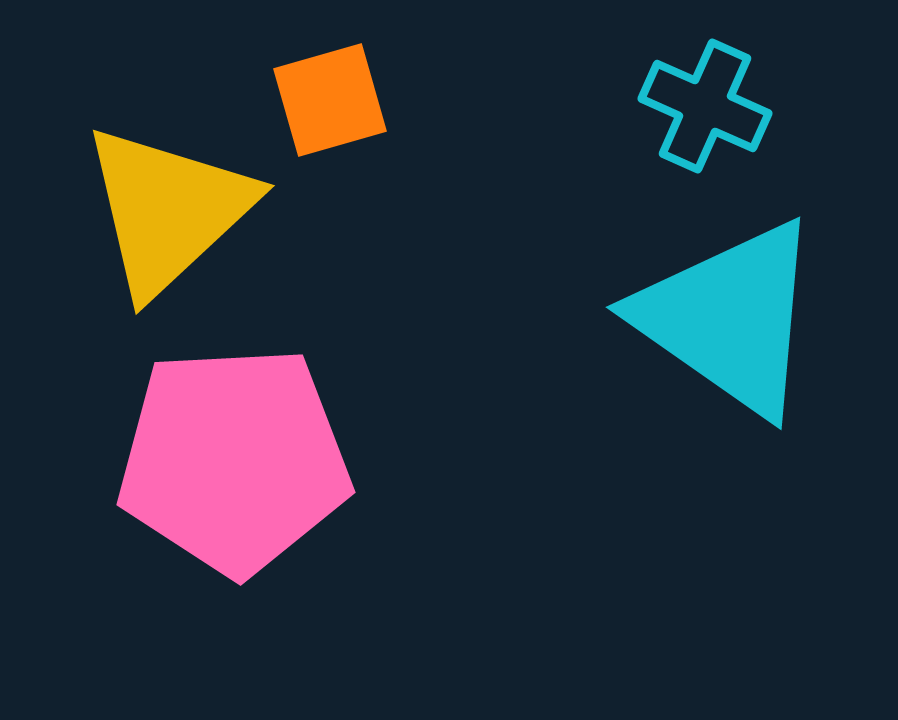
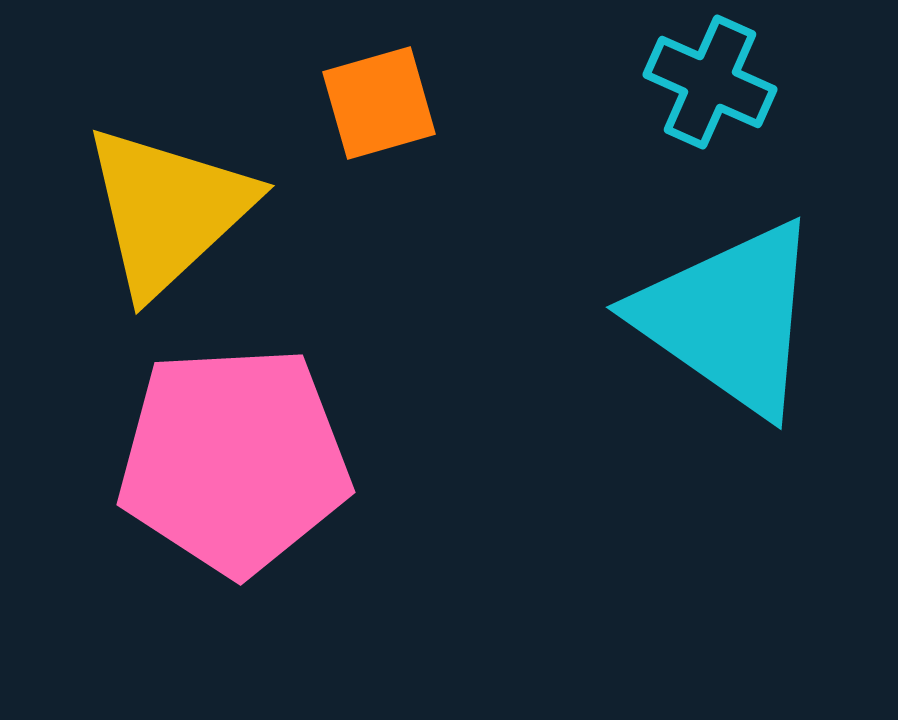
orange square: moved 49 px right, 3 px down
cyan cross: moved 5 px right, 24 px up
